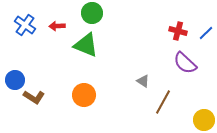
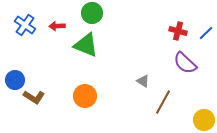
orange circle: moved 1 px right, 1 px down
